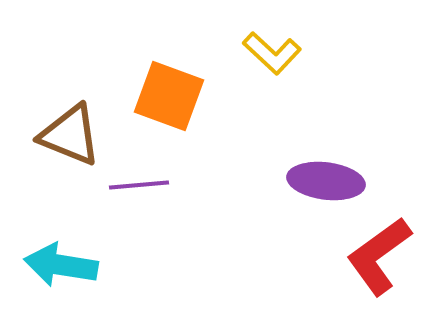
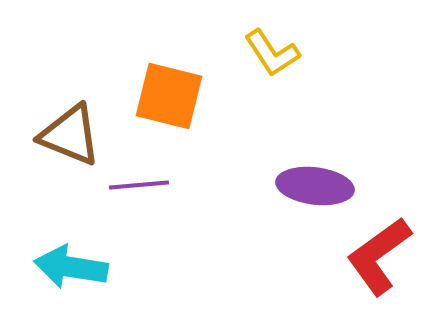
yellow L-shape: rotated 14 degrees clockwise
orange square: rotated 6 degrees counterclockwise
purple ellipse: moved 11 px left, 5 px down
cyan arrow: moved 10 px right, 2 px down
